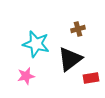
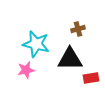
black triangle: rotated 36 degrees clockwise
pink star: moved 6 px up
